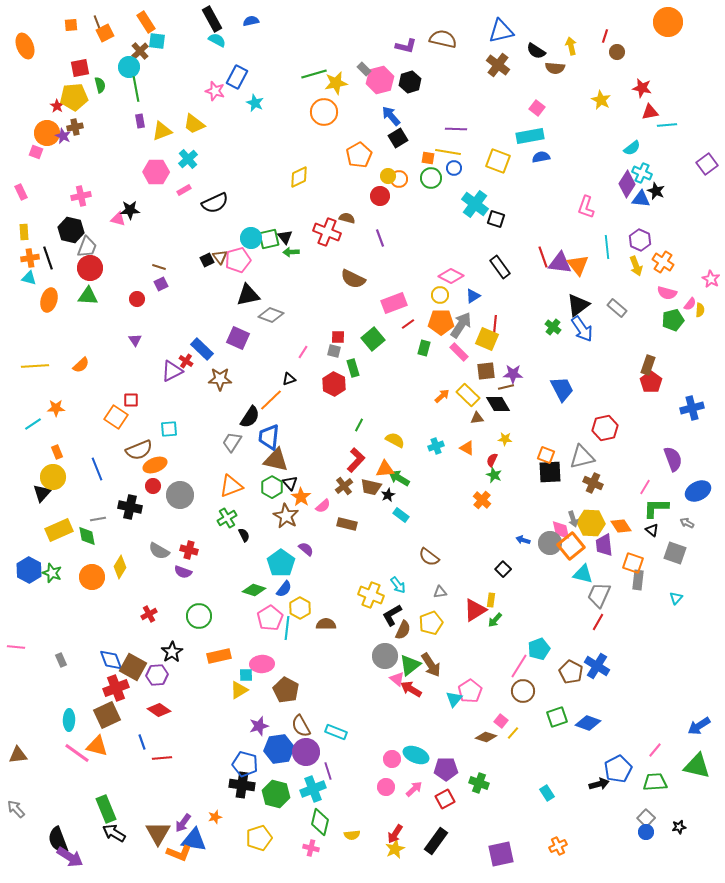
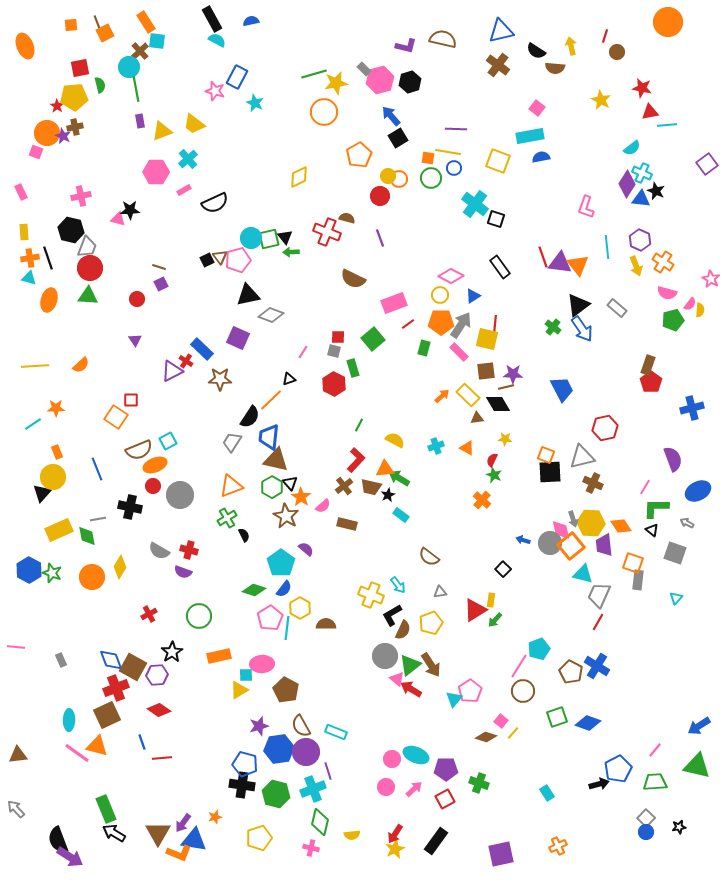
yellow square at (487, 339): rotated 10 degrees counterclockwise
cyan square at (169, 429): moved 1 px left, 12 px down; rotated 24 degrees counterclockwise
